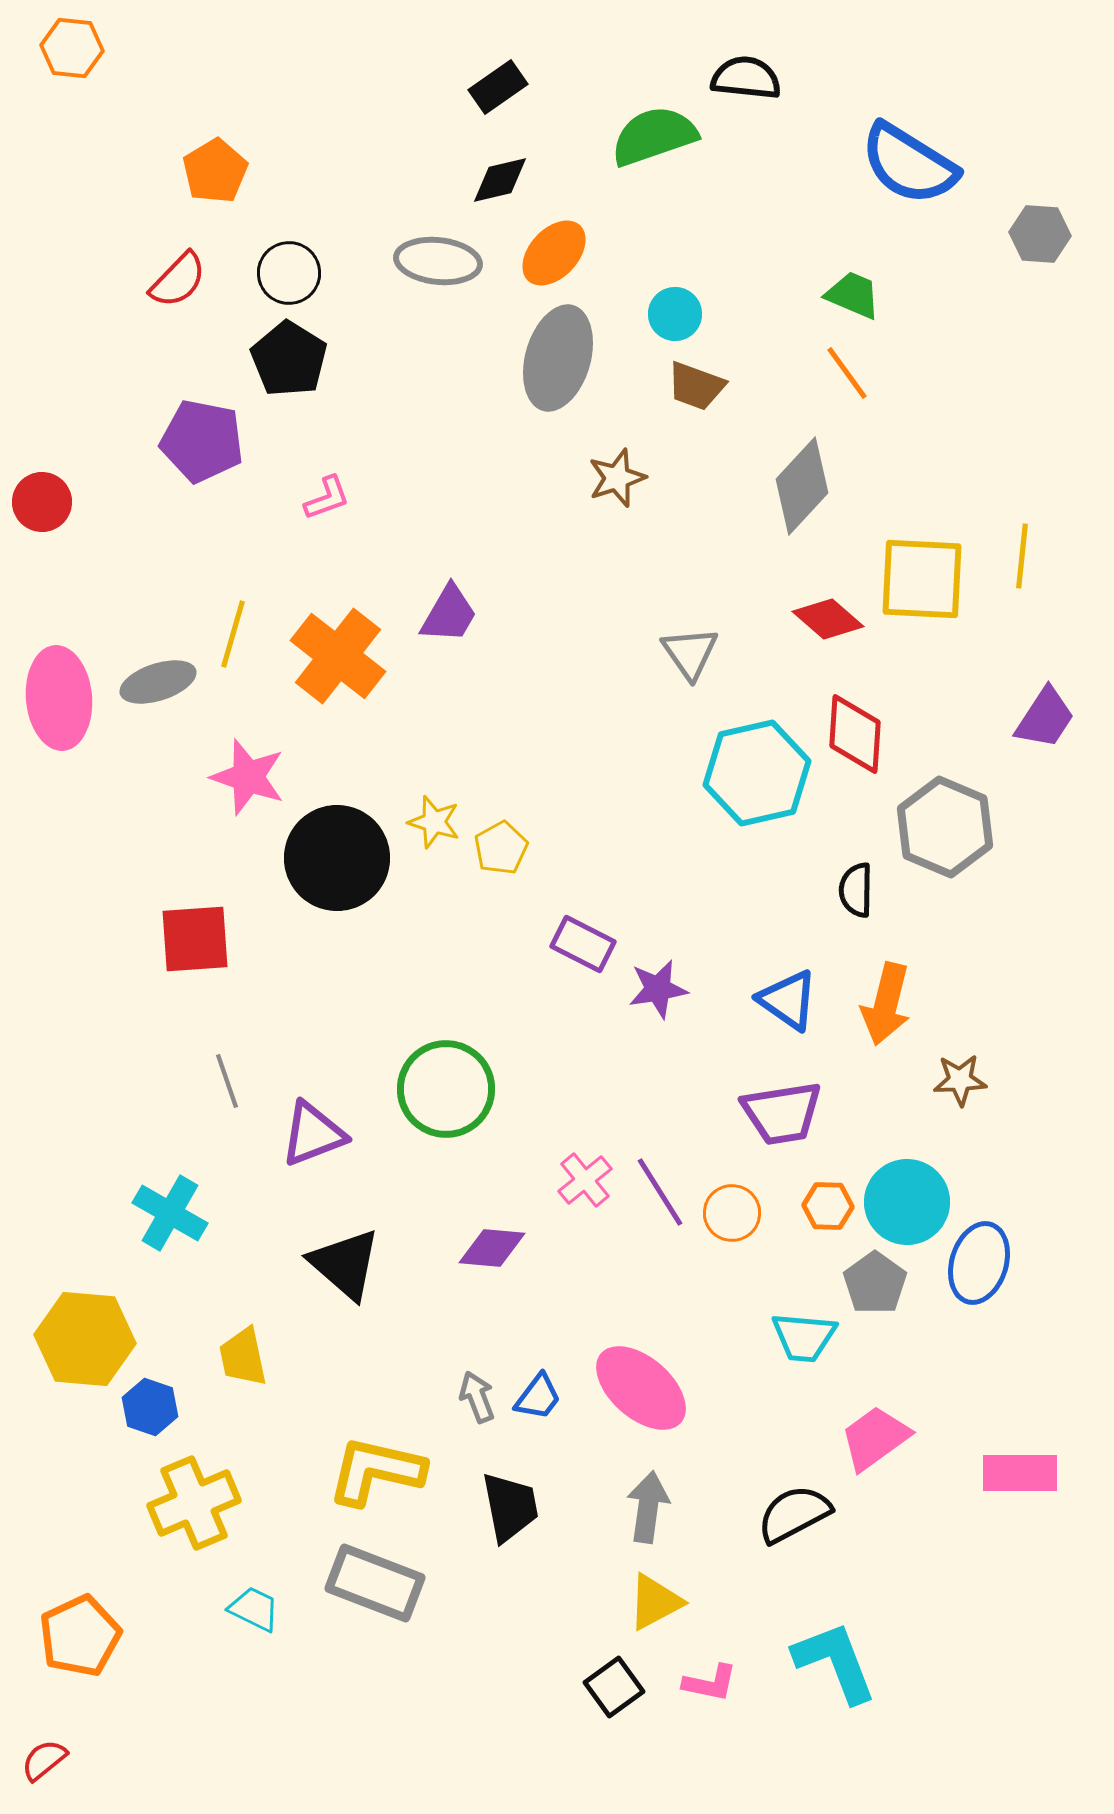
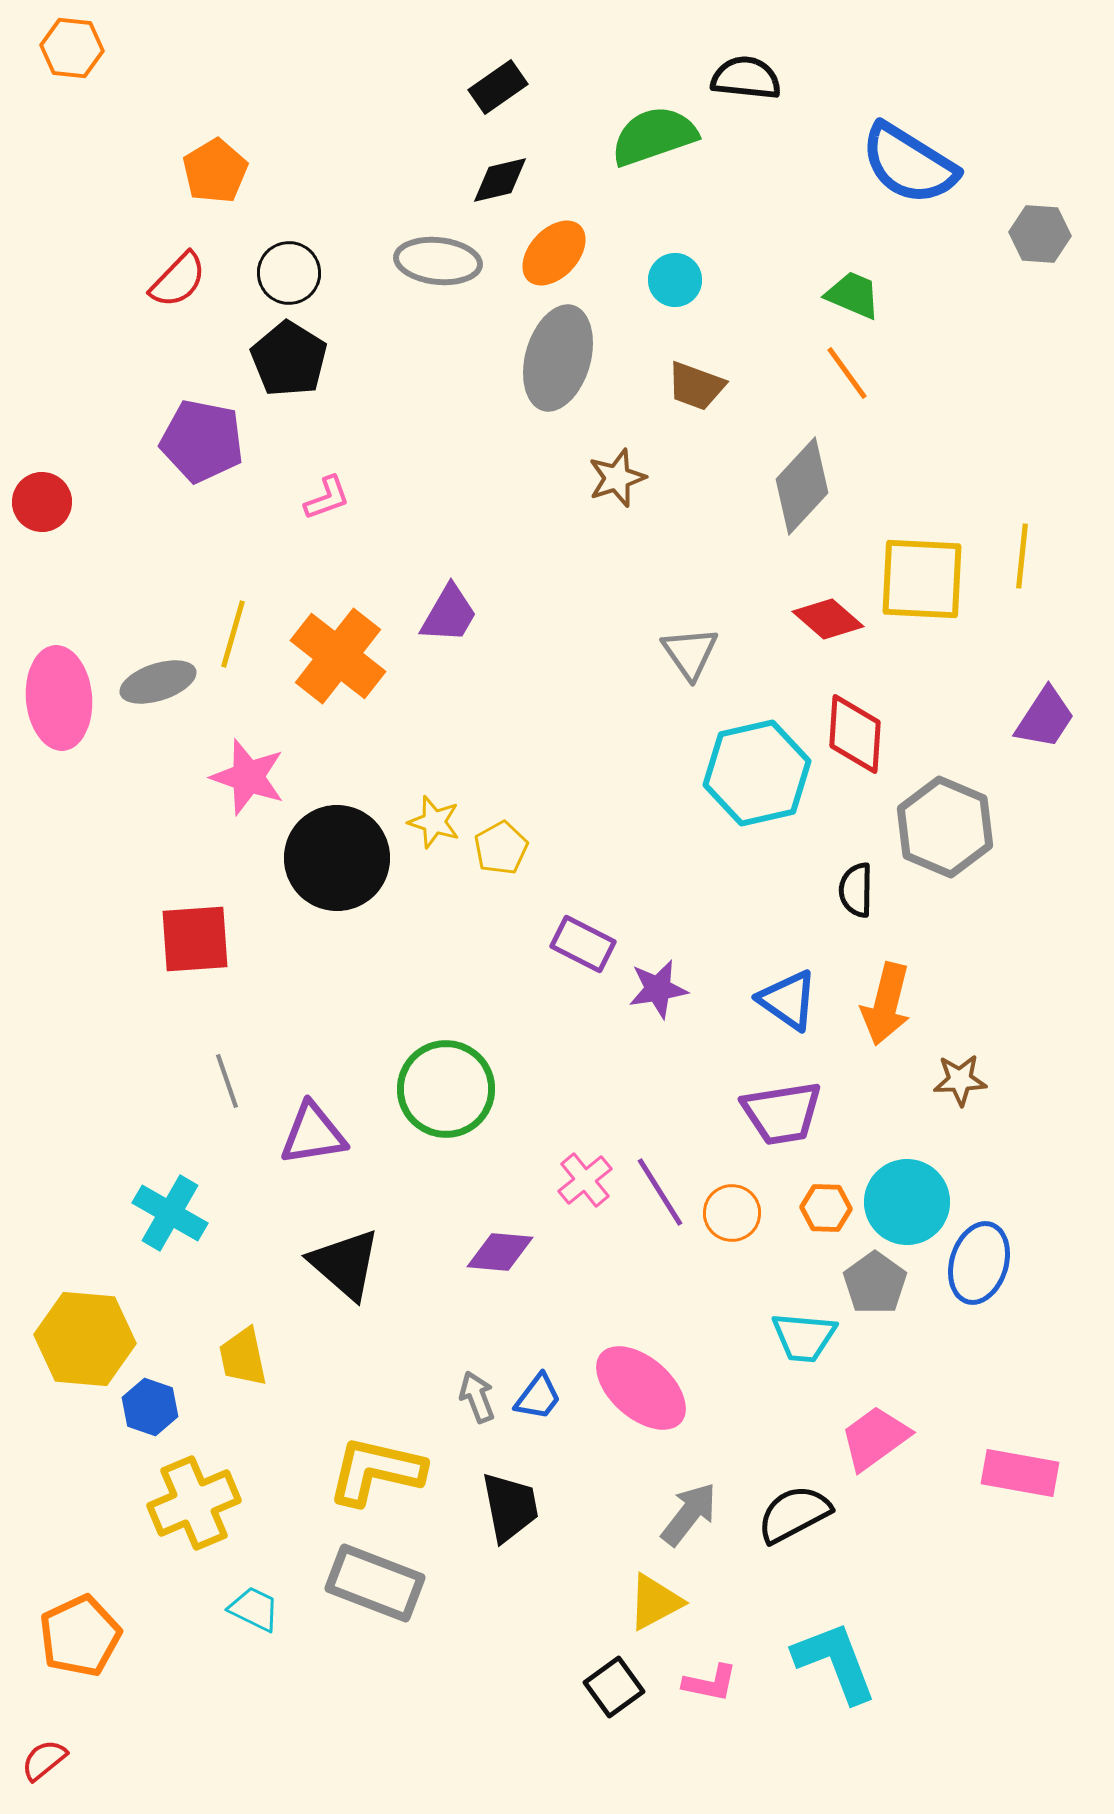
cyan circle at (675, 314): moved 34 px up
purple triangle at (313, 1134): rotated 12 degrees clockwise
orange hexagon at (828, 1206): moved 2 px left, 2 px down
purple diamond at (492, 1248): moved 8 px right, 4 px down
pink rectangle at (1020, 1473): rotated 10 degrees clockwise
gray arrow at (648, 1507): moved 41 px right, 7 px down; rotated 30 degrees clockwise
